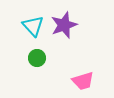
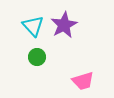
purple star: rotated 8 degrees counterclockwise
green circle: moved 1 px up
